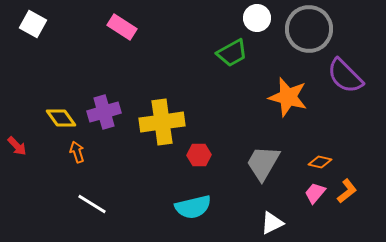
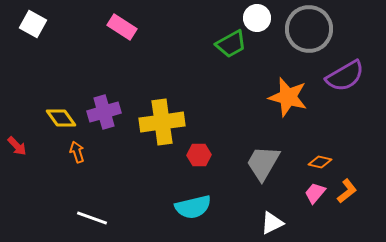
green trapezoid: moved 1 px left, 9 px up
purple semicircle: rotated 75 degrees counterclockwise
white line: moved 14 px down; rotated 12 degrees counterclockwise
